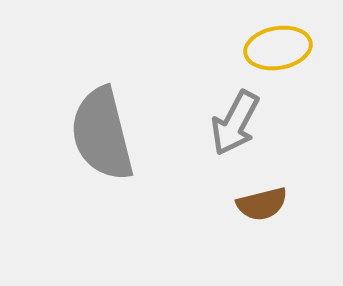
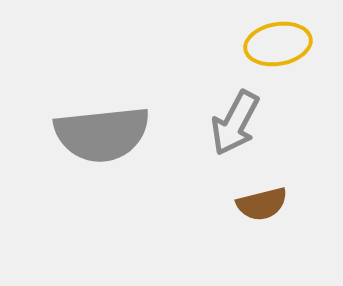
yellow ellipse: moved 4 px up
gray semicircle: rotated 82 degrees counterclockwise
